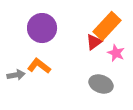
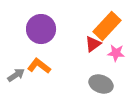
purple circle: moved 1 px left, 1 px down
red triangle: moved 1 px left, 2 px down
pink star: rotated 18 degrees counterclockwise
gray arrow: rotated 24 degrees counterclockwise
